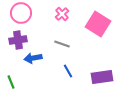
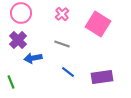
purple cross: rotated 36 degrees counterclockwise
blue line: moved 1 px down; rotated 24 degrees counterclockwise
